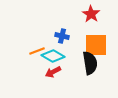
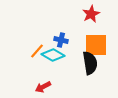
red star: rotated 12 degrees clockwise
blue cross: moved 1 px left, 4 px down
orange line: rotated 28 degrees counterclockwise
cyan diamond: moved 1 px up
red arrow: moved 10 px left, 15 px down
